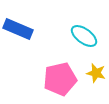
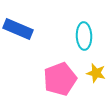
cyan ellipse: rotated 52 degrees clockwise
pink pentagon: rotated 8 degrees counterclockwise
